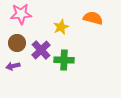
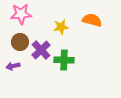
orange semicircle: moved 1 px left, 2 px down
yellow star: rotated 14 degrees clockwise
brown circle: moved 3 px right, 1 px up
